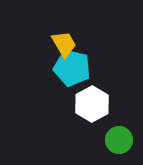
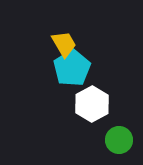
cyan pentagon: rotated 27 degrees clockwise
